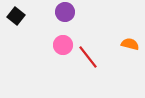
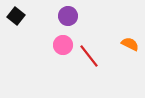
purple circle: moved 3 px right, 4 px down
orange semicircle: rotated 12 degrees clockwise
red line: moved 1 px right, 1 px up
